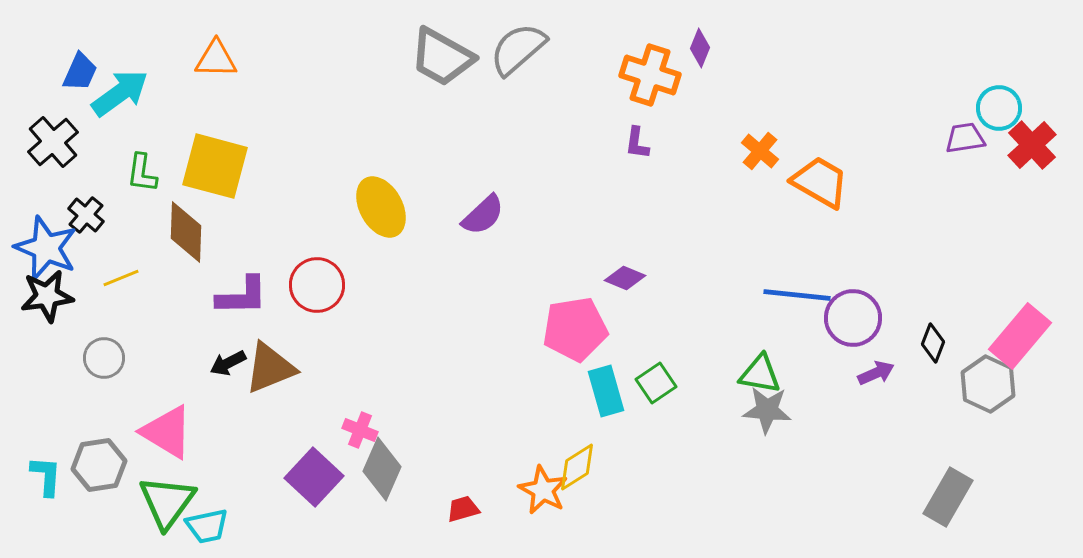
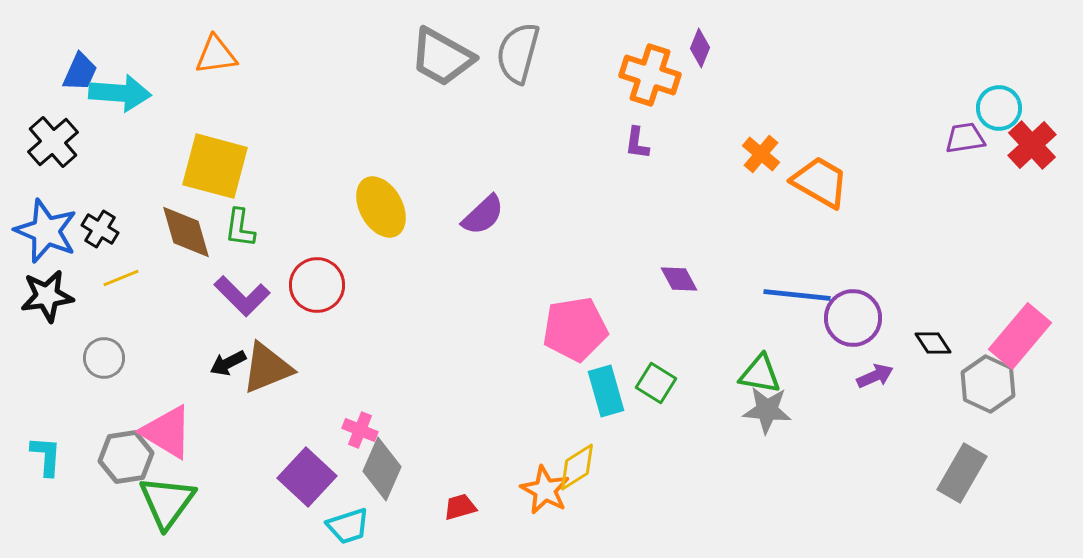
gray semicircle at (518, 49): moved 4 px down; rotated 34 degrees counterclockwise
orange triangle at (216, 59): moved 4 px up; rotated 9 degrees counterclockwise
cyan arrow at (120, 93): rotated 40 degrees clockwise
orange cross at (760, 151): moved 1 px right, 3 px down
green L-shape at (142, 173): moved 98 px right, 55 px down
black cross at (86, 215): moved 14 px right, 14 px down; rotated 9 degrees counterclockwise
brown diamond at (186, 232): rotated 18 degrees counterclockwise
blue star at (46, 248): moved 17 px up
purple diamond at (625, 278): moved 54 px right, 1 px down; rotated 39 degrees clockwise
purple L-shape at (242, 296): rotated 46 degrees clockwise
black diamond at (933, 343): rotated 54 degrees counterclockwise
brown triangle at (270, 368): moved 3 px left
purple arrow at (876, 373): moved 1 px left, 3 px down
green square at (656, 383): rotated 24 degrees counterclockwise
gray hexagon at (99, 465): moved 27 px right, 8 px up
cyan L-shape at (46, 476): moved 20 px up
purple square at (314, 477): moved 7 px left
orange star at (543, 490): moved 2 px right
gray rectangle at (948, 497): moved 14 px right, 24 px up
red trapezoid at (463, 509): moved 3 px left, 2 px up
cyan trapezoid at (207, 526): moved 141 px right; rotated 6 degrees counterclockwise
